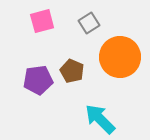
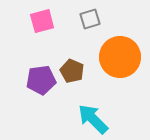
gray square: moved 1 px right, 4 px up; rotated 15 degrees clockwise
purple pentagon: moved 3 px right
cyan arrow: moved 7 px left
